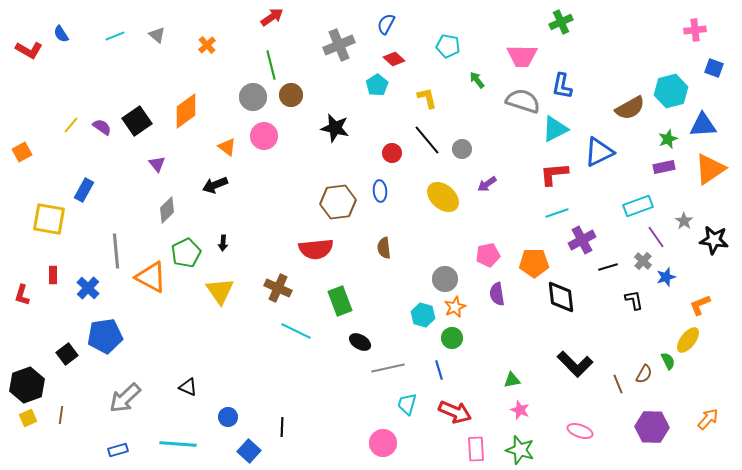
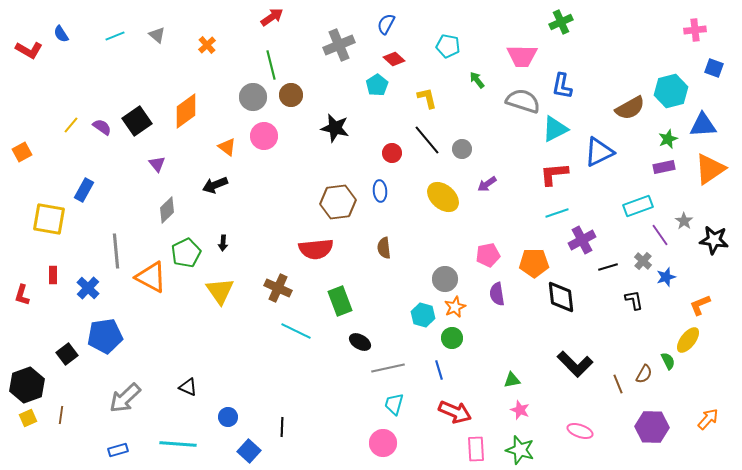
purple line at (656, 237): moved 4 px right, 2 px up
cyan trapezoid at (407, 404): moved 13 px left
